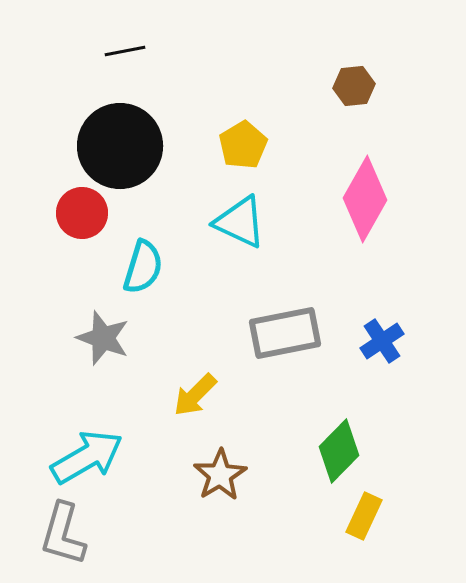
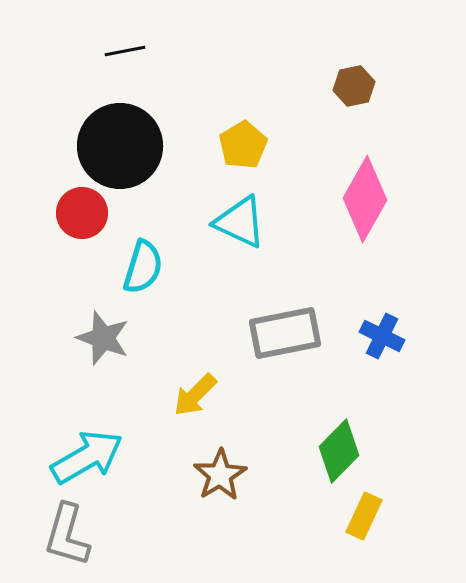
brown hexagon: rotated 6 degrees counterclockwise
blue cross: moved 5 px up; rotated 30 degrees counterclockwise
gray L-shape: moved 4 px right, 1 px down
